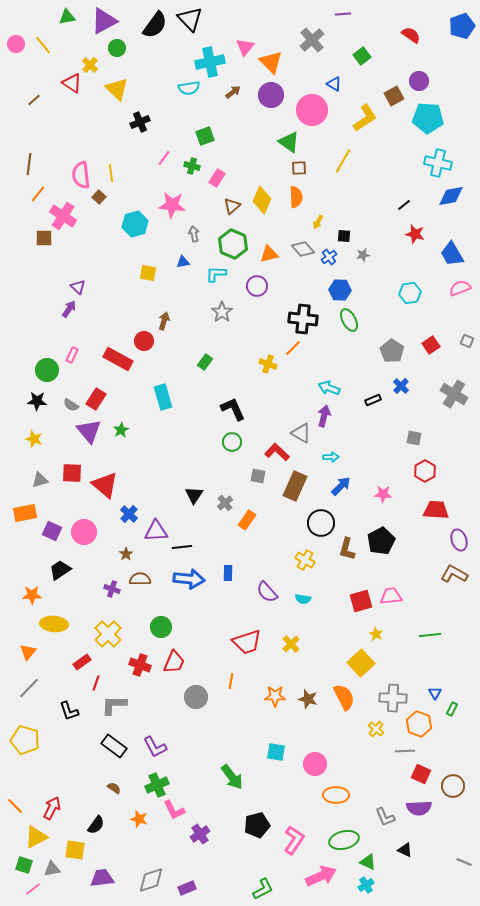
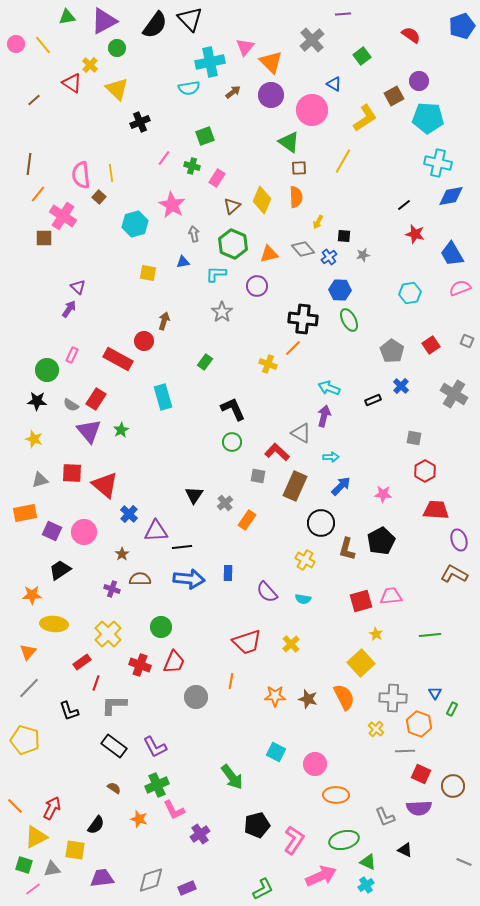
pink star at (172, 205): rotated 24 degrees clockwise
brown star at (126, 554): moved 4 px left
cyan square at (276, 752): rotated 18 degrees clockwise
